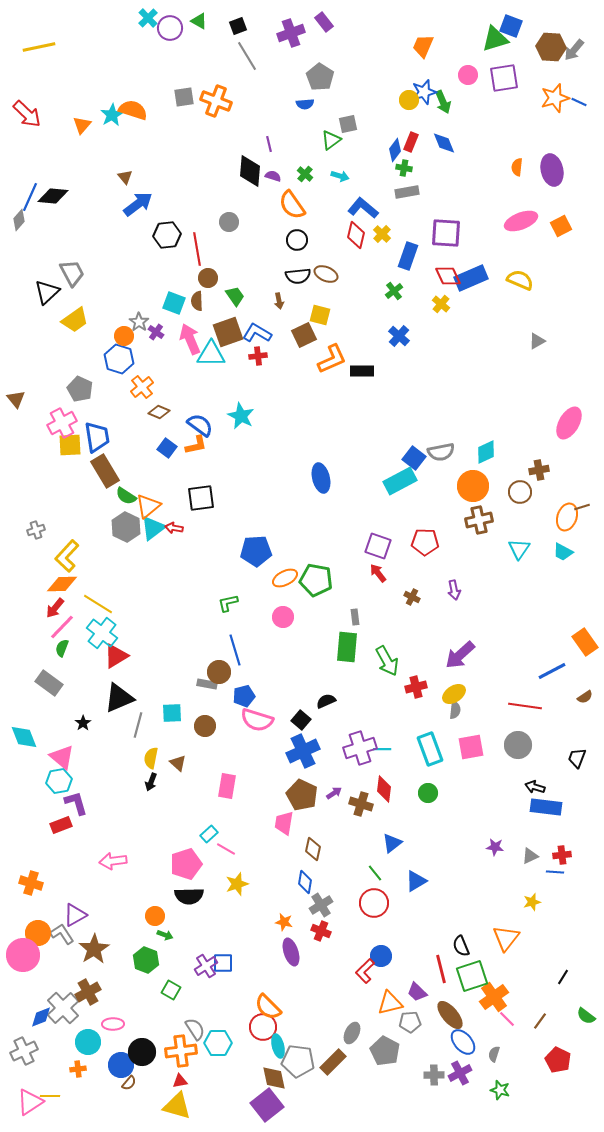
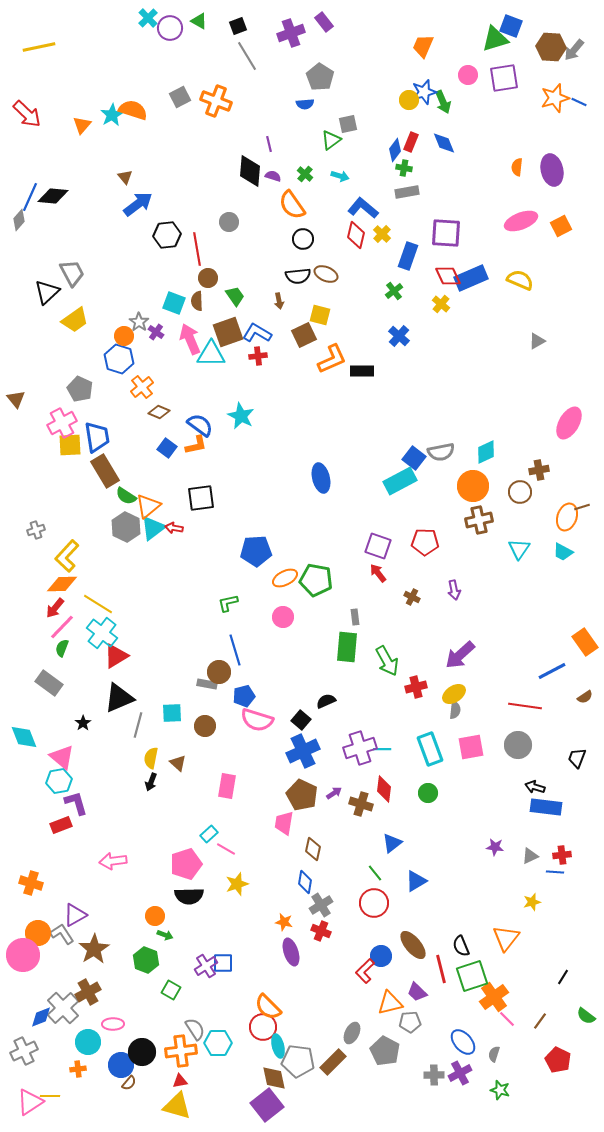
gray square at (184, 97): moved 4 px left; rotated 20 degrees counterclockwise
black circle at (297, 240): moved 6 px right, 1 px up
brown ellipse at (450, 1015): moved 37 px left, 70 px up
